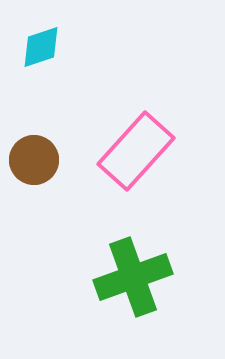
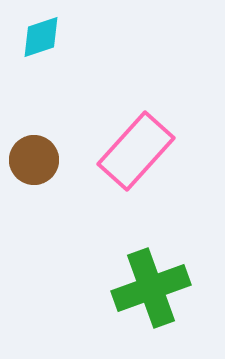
cyan diamond: moved 10 px up
green cross: moved 18 px right, 11 px down
